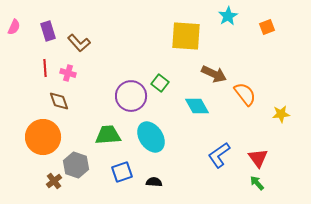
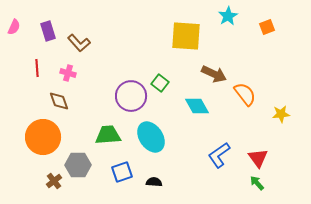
red line: moved 8 px left
gray hexagon: moved 2 px right; rotated 20 degrees counterclockwise
